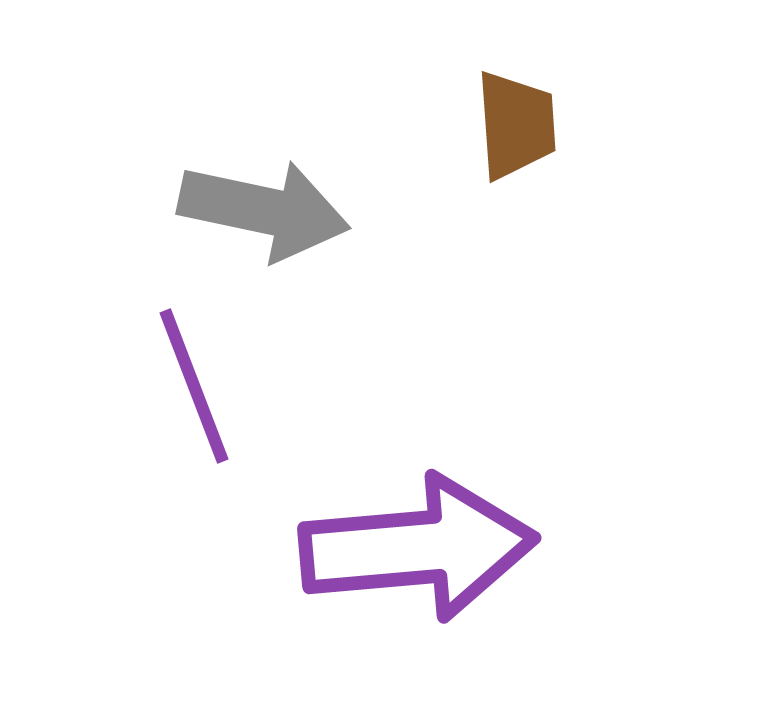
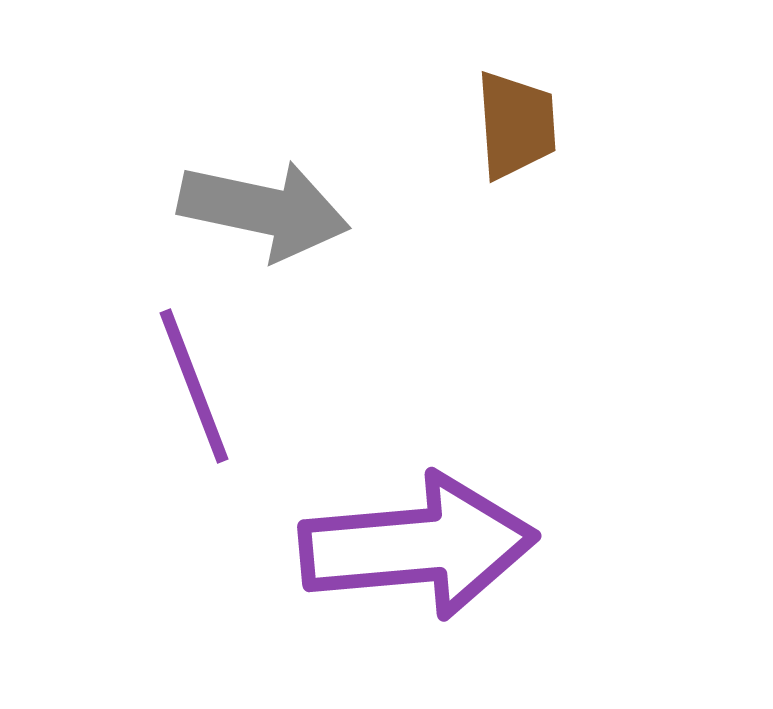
purple arrow: moved 2 px up
